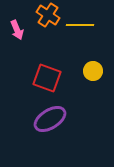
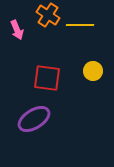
red square: rotated 12 degrees counterclockwise
purple ellipse: moved 16 px left
